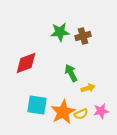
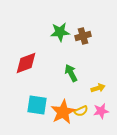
yellow arrow: moved 10 px right
yellow semicircle: moved 3 px up
